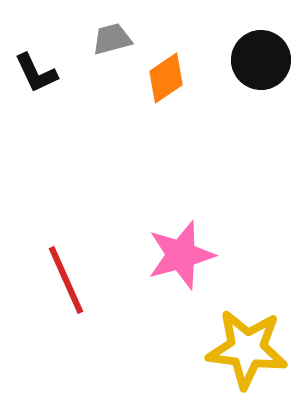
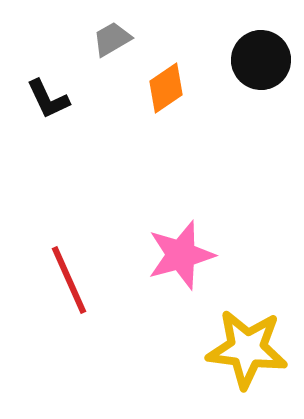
gray trapezoid: rotated 15 degrees counterclockwise
black L-shape: moved 12 px right, 26 px down
orange diamond: moved 10 px down
red line: moved 3 px right
